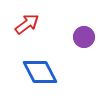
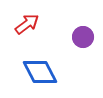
purple circle: moved 1 px left
